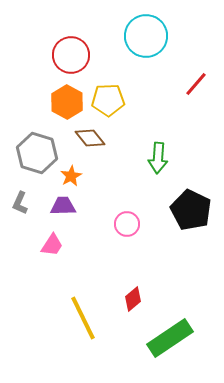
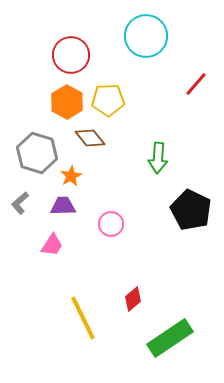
gray L-shape: rotated 25 degrees clockwise
pink circle: moved 16 px left
